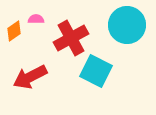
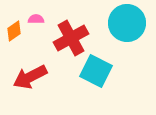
cyan circle: moved 2 px up
